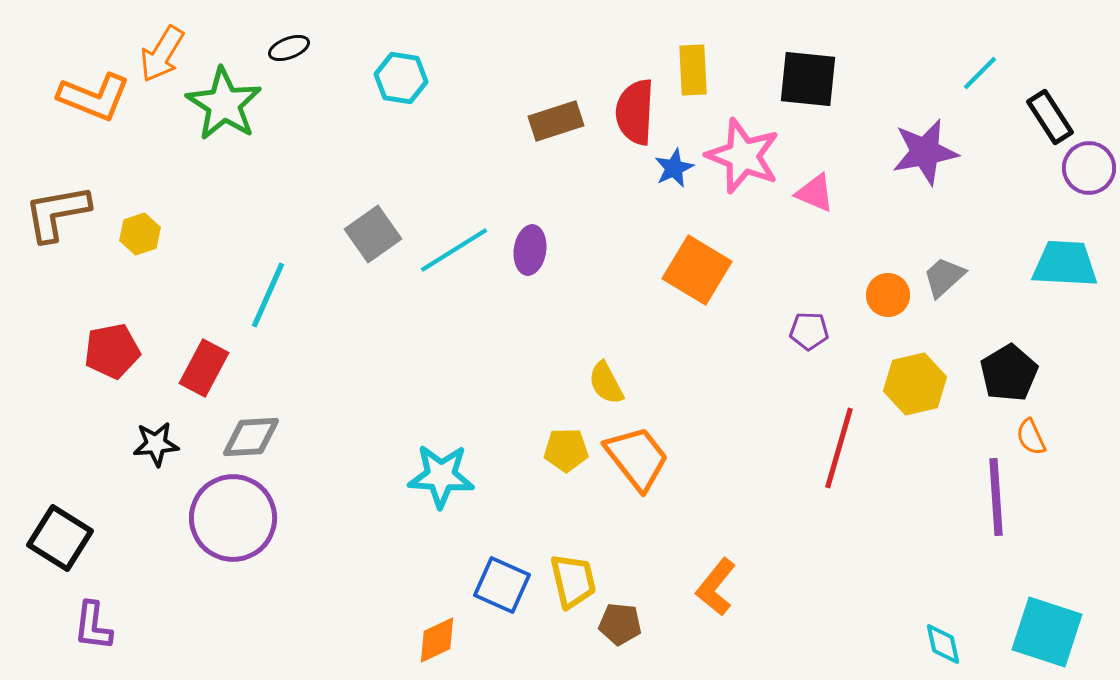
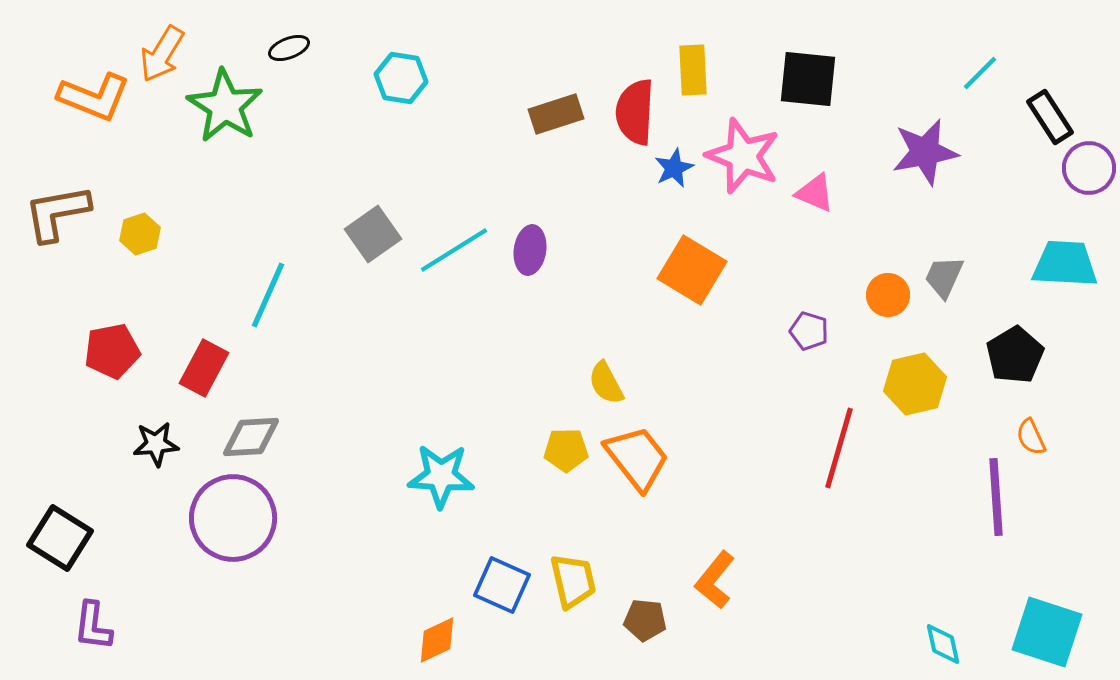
green star at (224, 104): moved 1 px right, 2 px down
brown rectangle at (556, 121): moved 7 px up
orange square at (697, 270): moved 5 px left
gray trapezoid at (944, 277): rotated 24 degrees counterclockwise
purple pentagon at (809, 331): rotated 15 degrees clockwise
black pentagon at (1009, 373): moved 6 px right, 18 px up
orange L-shape at (716, 587): moved 1 px left, 7 px up
brown pentagon at (620, 624): moved 25 px right, 4 px up
